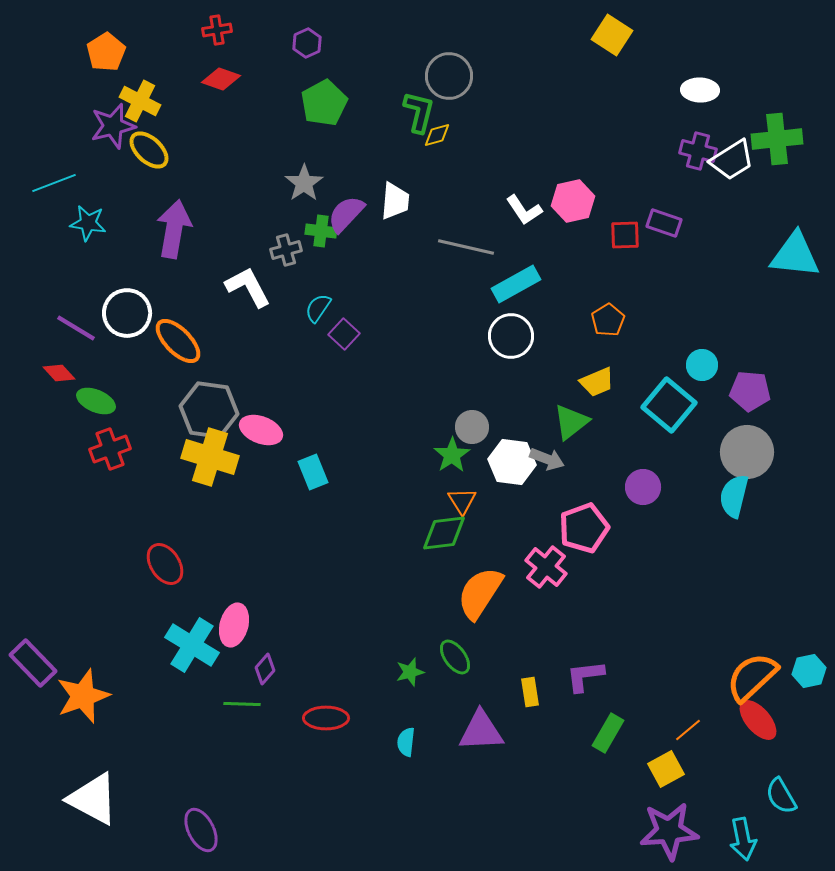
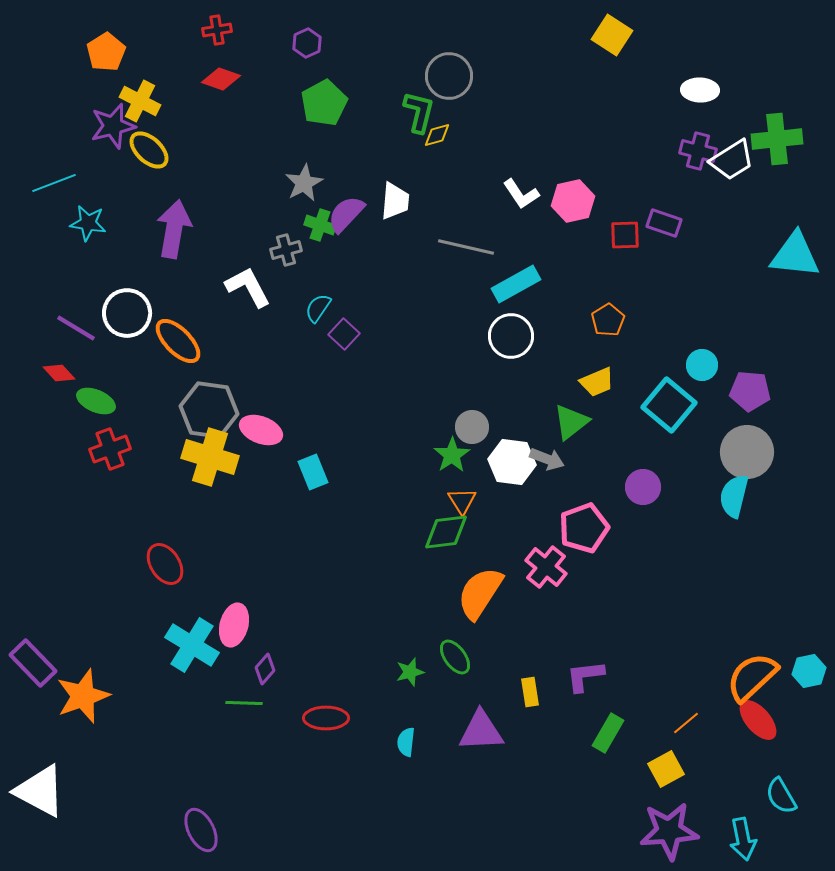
gray star at (304, 183): rotated 6 degrees clockwise
white L-shape at (524, 210): moved 3 px left, 16 px up
green cross at (321, 231): moved 1 px left, 6 px up; rotated 12 degrees clockwise
green diamond at (444, 533): moved 2 px right, 1 px up
green line at (242, 704): moved 2 px right, 1 px up
orange line at (688, 730): moved 2 px left, 7 px up
white triangle at (93, 799): moved 53 px left, 8 px up
